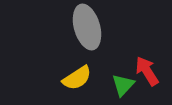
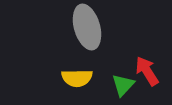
yellow semicircle: rotated 32 degrees clockwise
